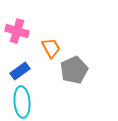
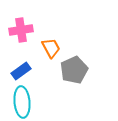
pink cross: moved 4 px right, 1 px up; rotated 25 degrees counterclockwise
blue rectangle: moved 1 px right
